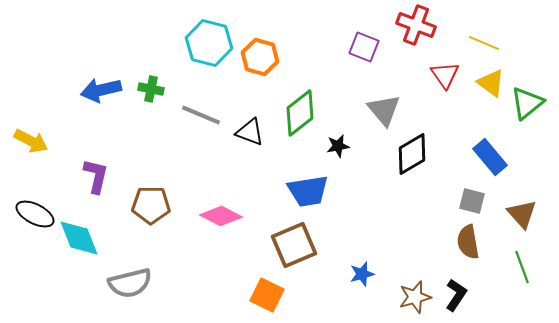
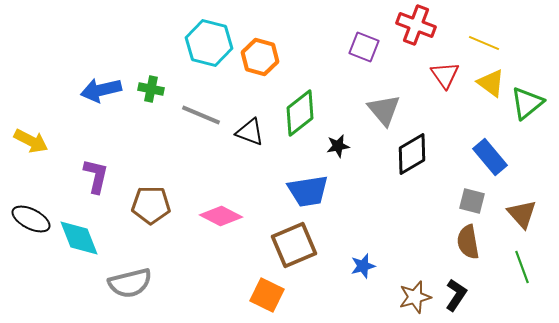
black ellipse: moved 4 px left, 5 px down
blue star: moved 1 px right, 8 px up
